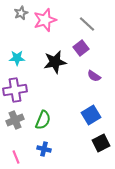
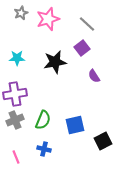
pink star: moved 3 px right, 1 px up
purple square: moved 1 px right
purple semicircle: rotated 24 degrees clockwise
purple cross: moved 4 px down
blue square: moved 16 px left, 10 px down; rotated 18 degrees clockwise
black square: moved 2 px right, 2 px up
